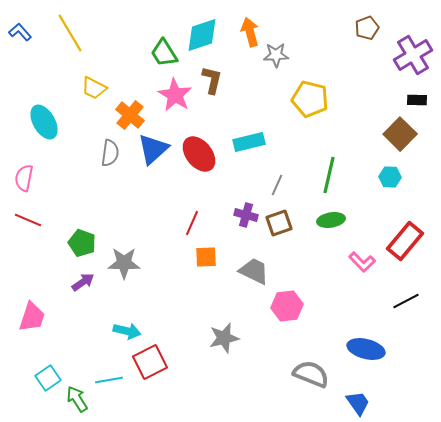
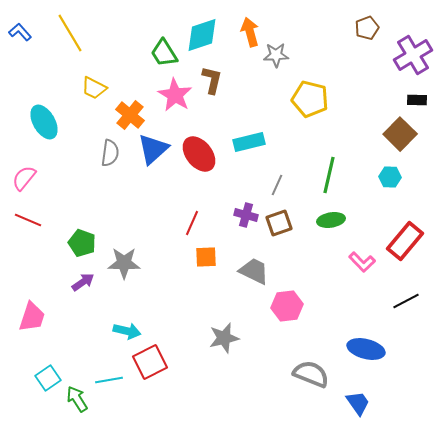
pink semicircle at (24, 178): rotated 28 degrees clockwise
